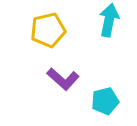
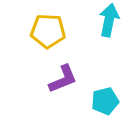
yellow pentagon: moved 1 px down; rotated 16 degrees clockwise
purple L-shape: rotated 64 degrees counterclockwise
